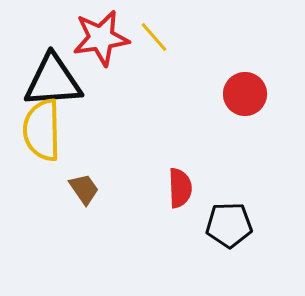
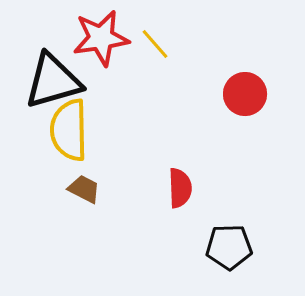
yellow line: moved 1 px right, 7 px down
black triangle: rotated 12 degrees counterclockwise
yellow semicircle: moved 27 px right
brown trapezoid: rotated 28 degrees counterclockwise
black pentagon: moved 22 px down
